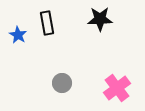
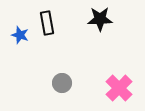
blue star: moved 2 px right; rotated 12 degrees counterclockwise
pink cross: moved 2 px right; rotated 8 degrees counterclockwise
